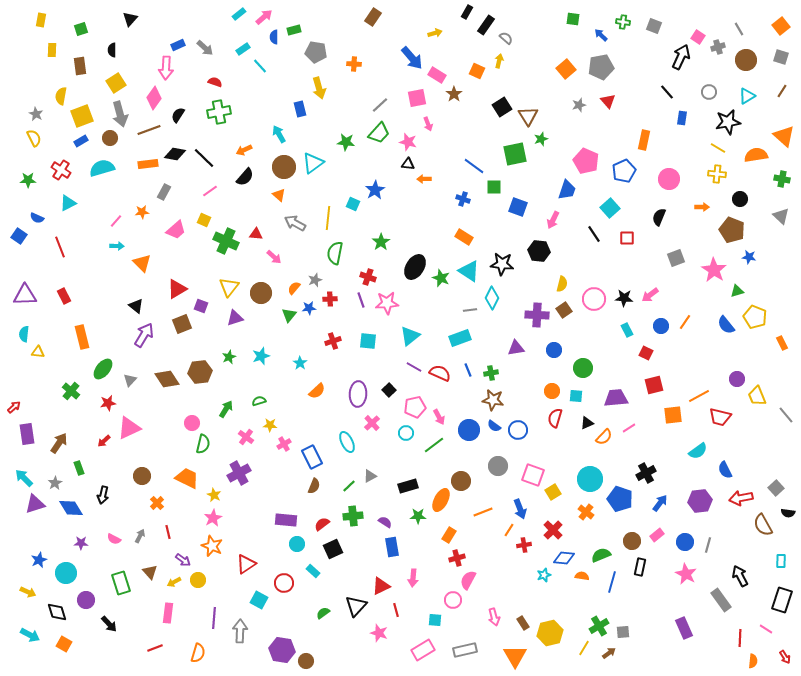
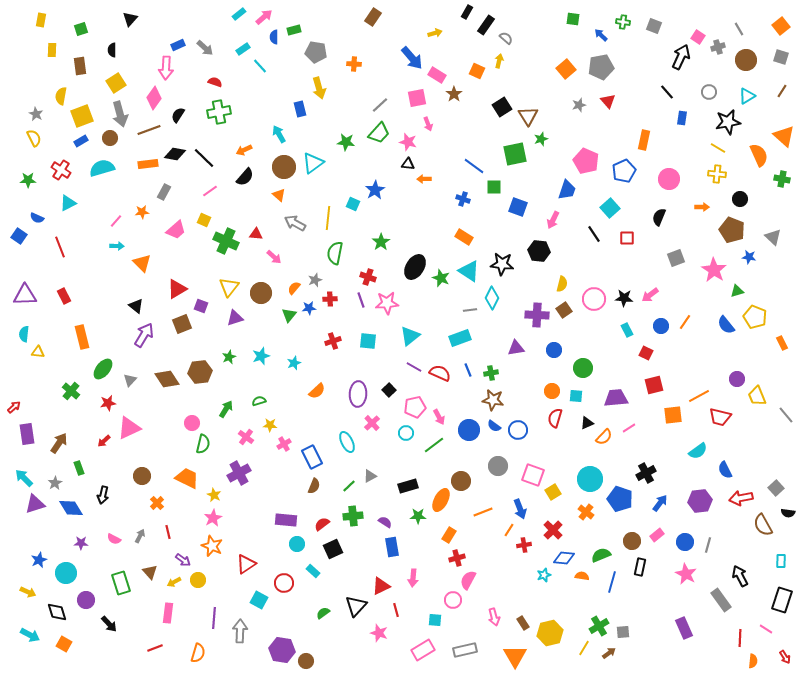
orange semicircle at (756, 155): moved 3 px right; rotated 75 degrees clockwise
gray triangle at (781, 216): moved 8 px left, 21 px down
cyan star at (300, 363): moved 6 px left; rotated 16 degrees clockwise
